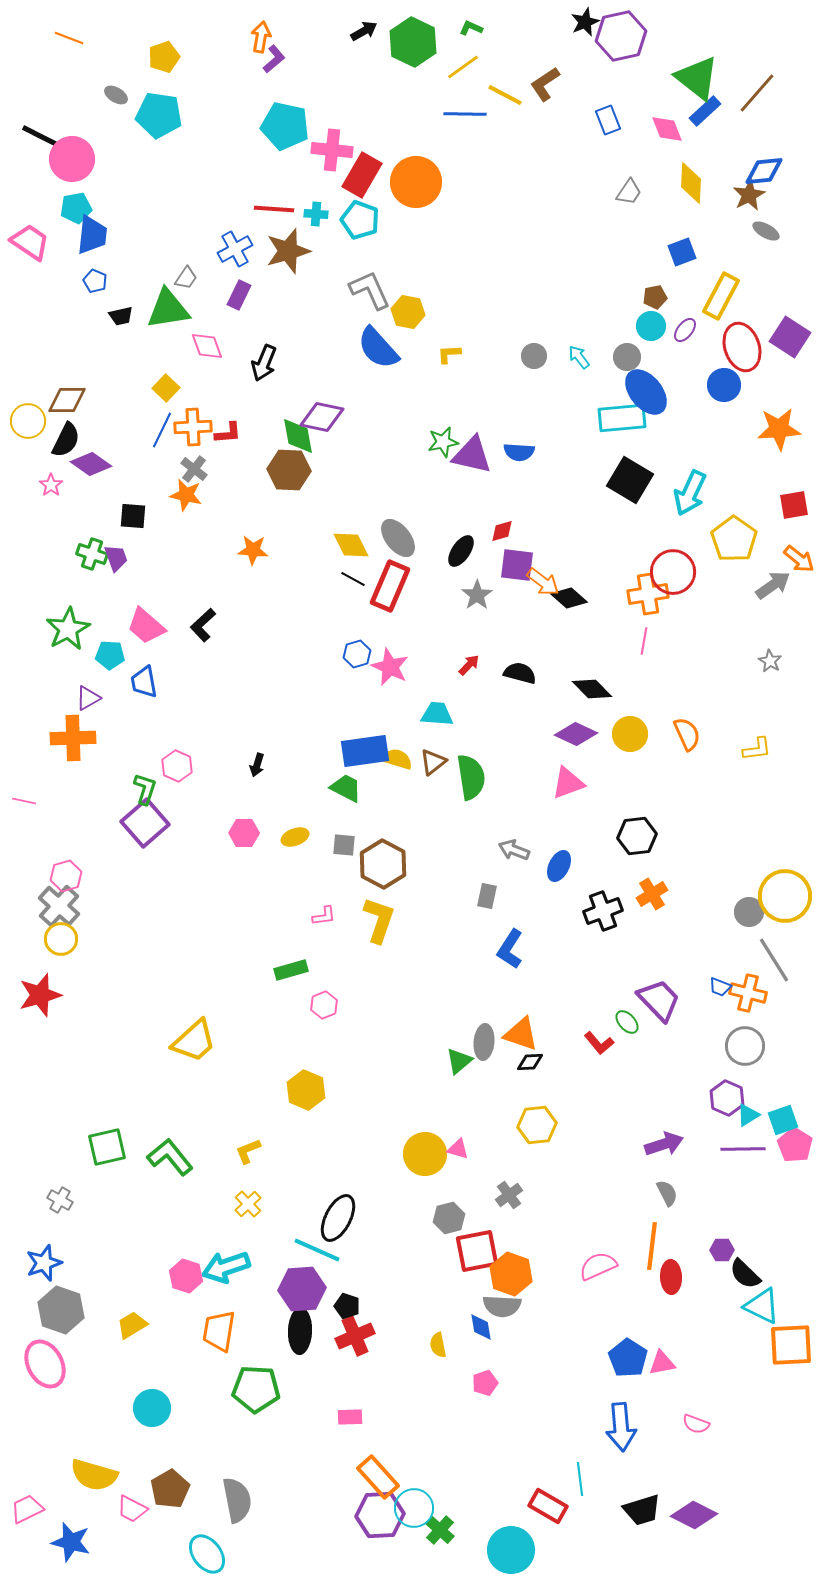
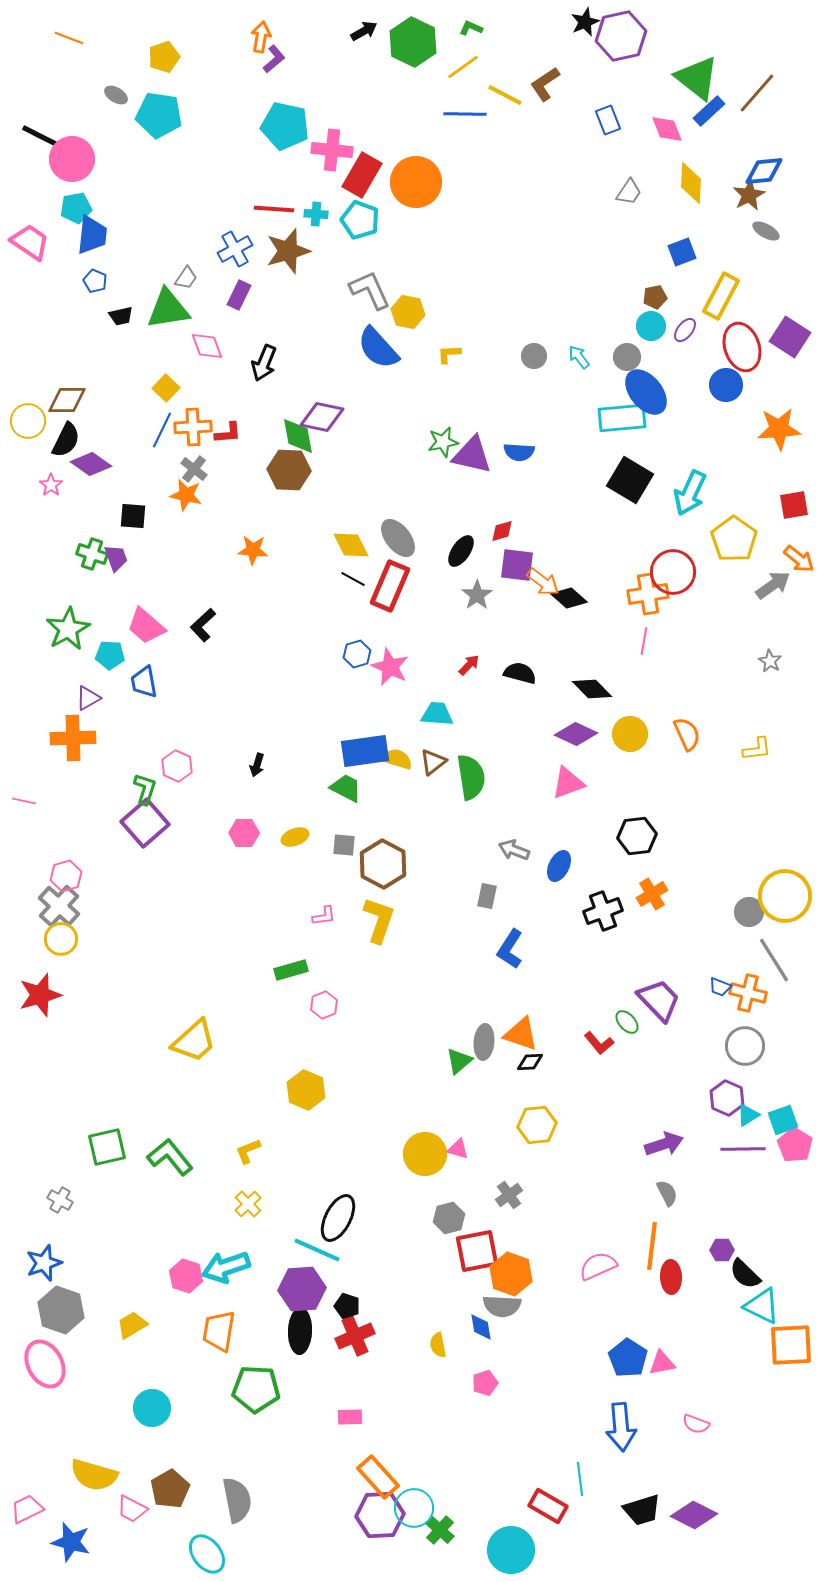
blue rectangle at (705, 111): moved 4 px right
blue circle at (724, 385): moved 2 px right
